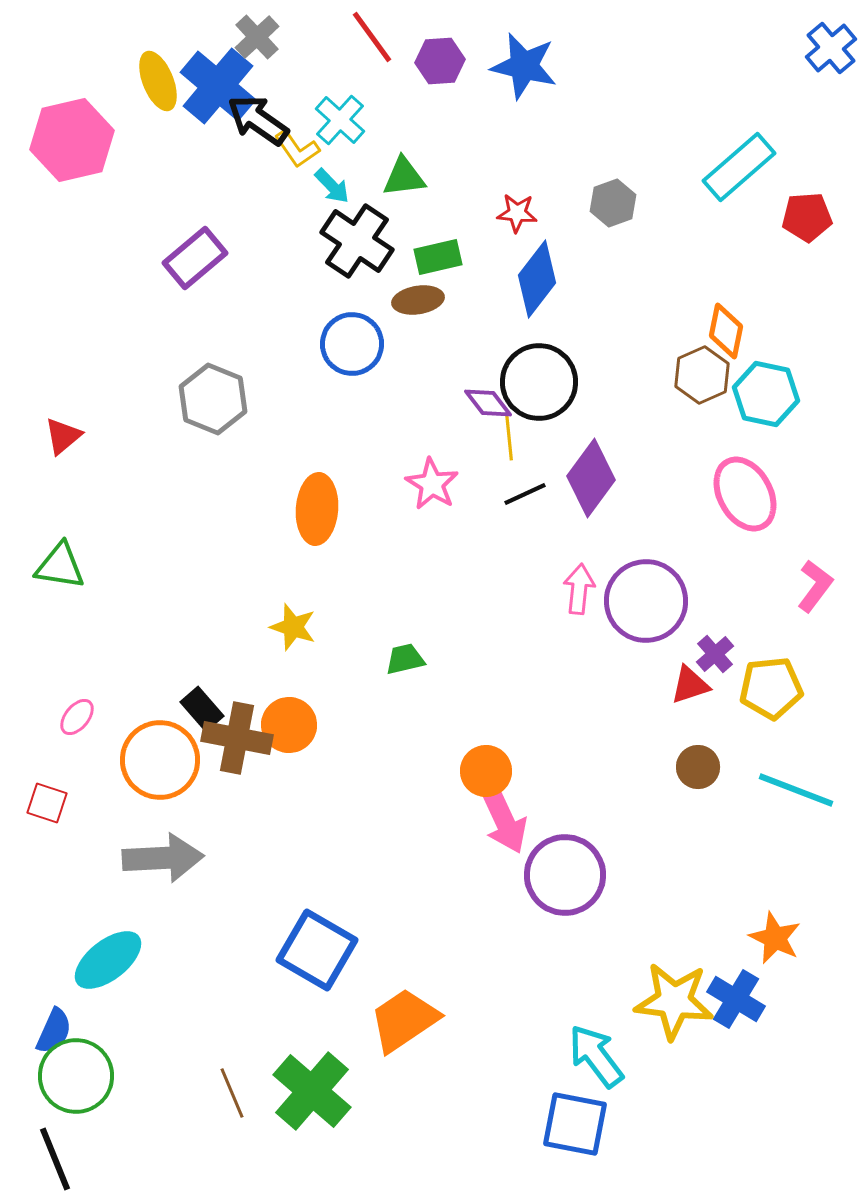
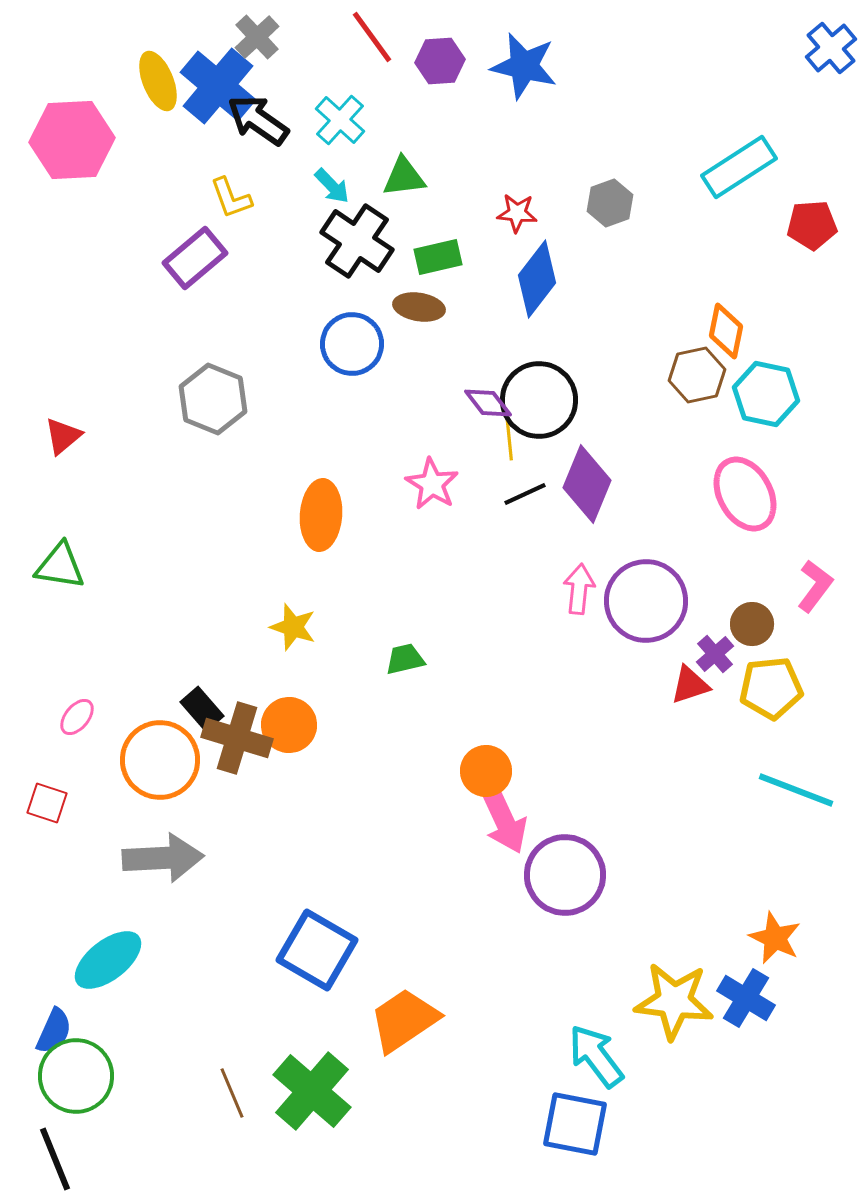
pink hexagon at (72, 140): rotated 10 degrees clockwise
yellow L-shape at (297, 149): moved 66 px left, 49 px down; rotated 15 degrees clockwise
cyan rectangle at (739, 167): rotated 8 degrees clockwise
gray hexagon at (613, 203): moved 3 px left
red pentagon at (807, 217): moved 5 px right, 8 px down
brown ellipse at (418, 300): moved 1 px right, 7 px down; rotated 18 degrees clockwise
brown hexagon at (702, 375): moved 5 px left; rotated 12 degrees clockwise
black circle at (539, 382): moved 18 px down
purple diamond at (591, 478): moved 4 px left, 6 px down; rotated 14 degrees counterclockwise
orange ellipse at (317, 509): moved 4 px right, 6 px down
brown cross at (237, 738): rotated 6 degrees clockwise
brown circle at (698, 767): moved 54 px right, 143 px up
blue cross at (736, 999): moved 10 px right, 1 px up
